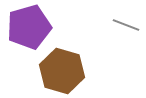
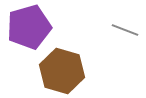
gray line: moved 1 px left, 5 px down
